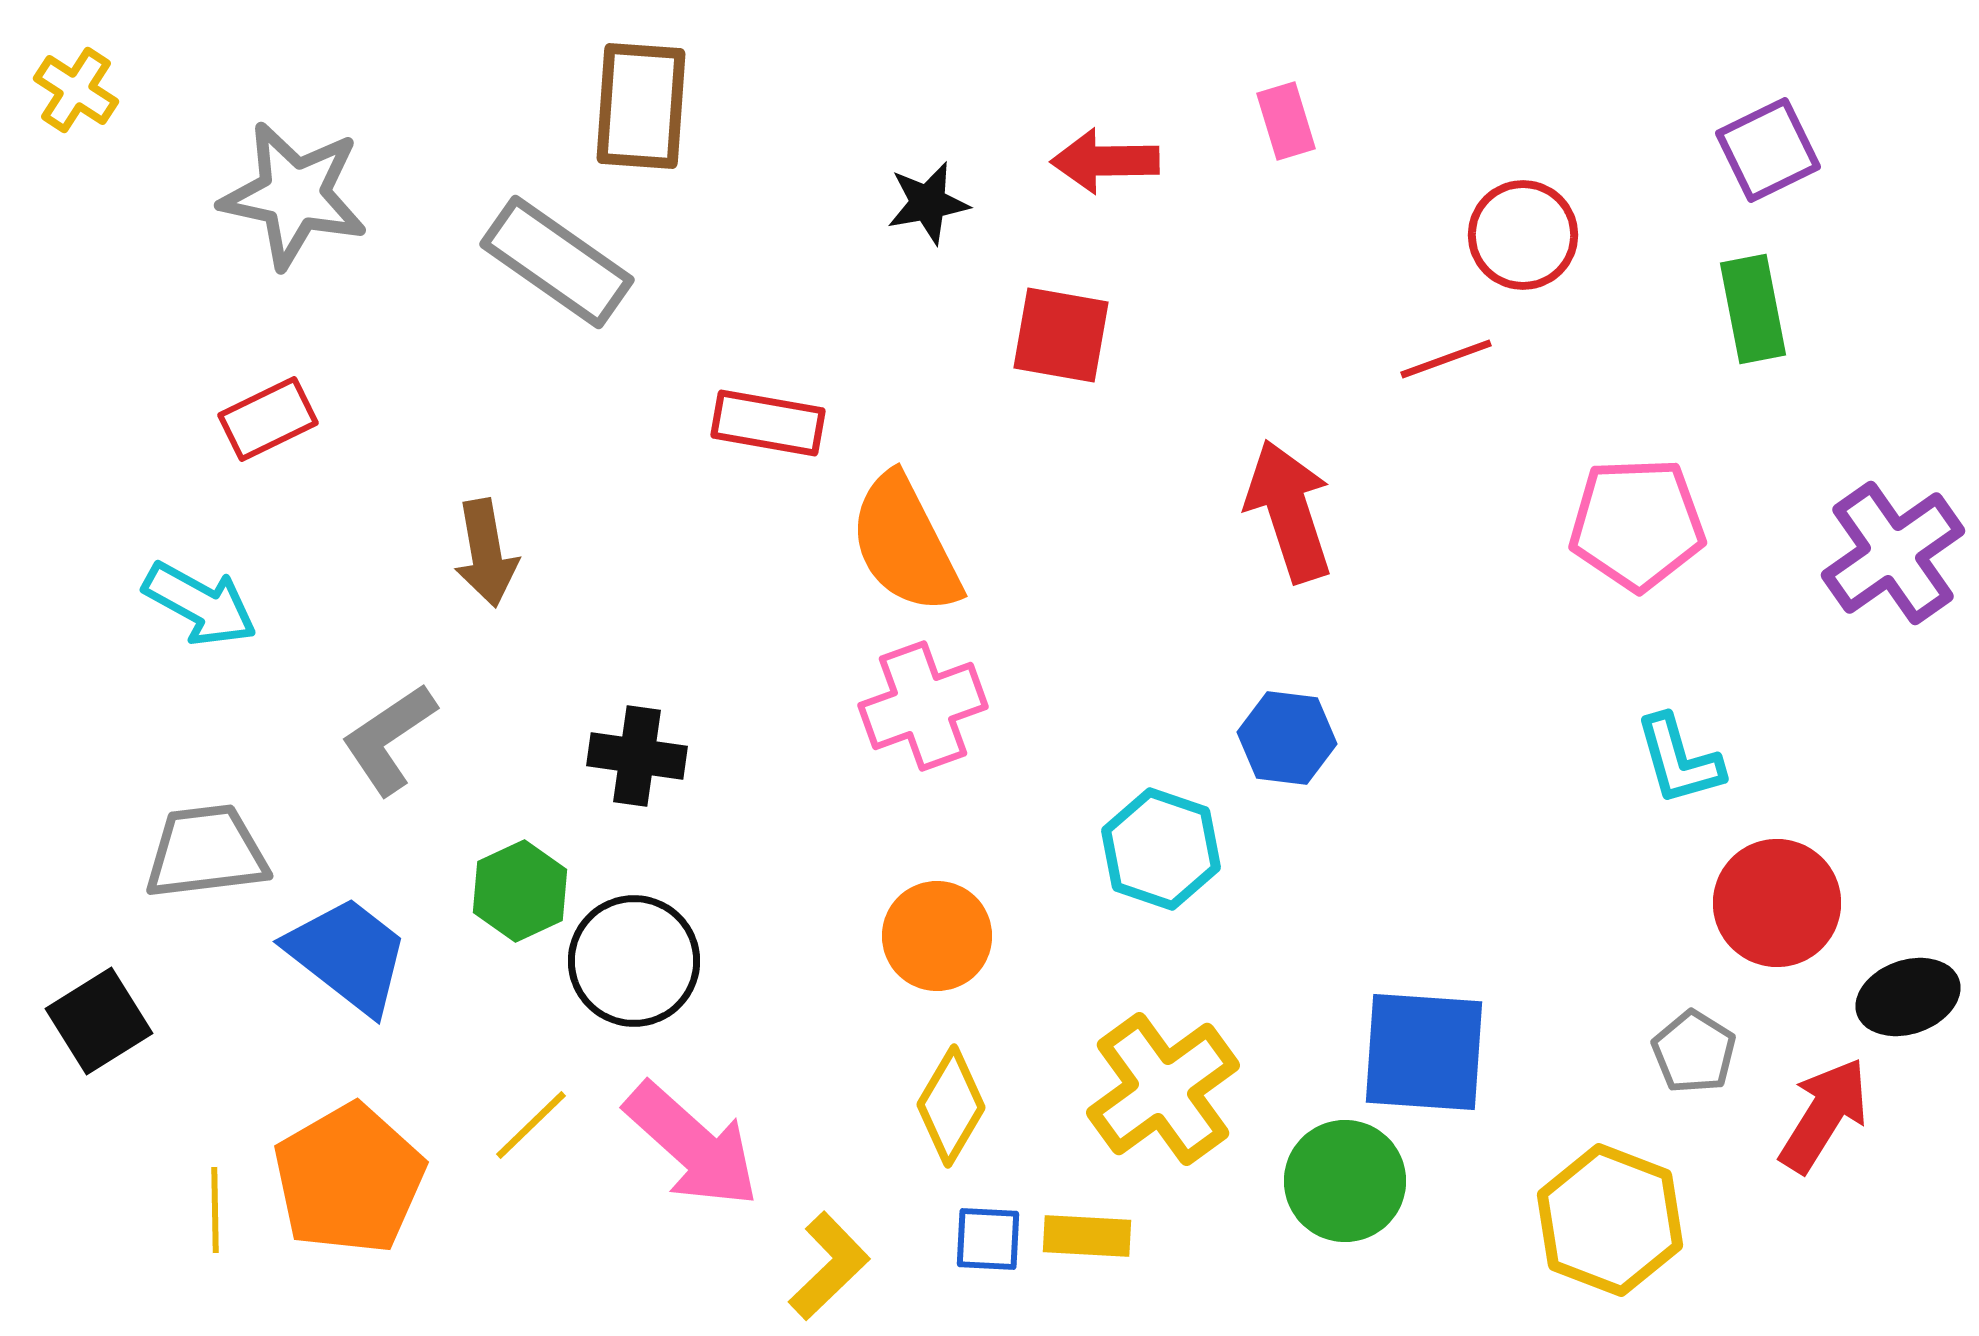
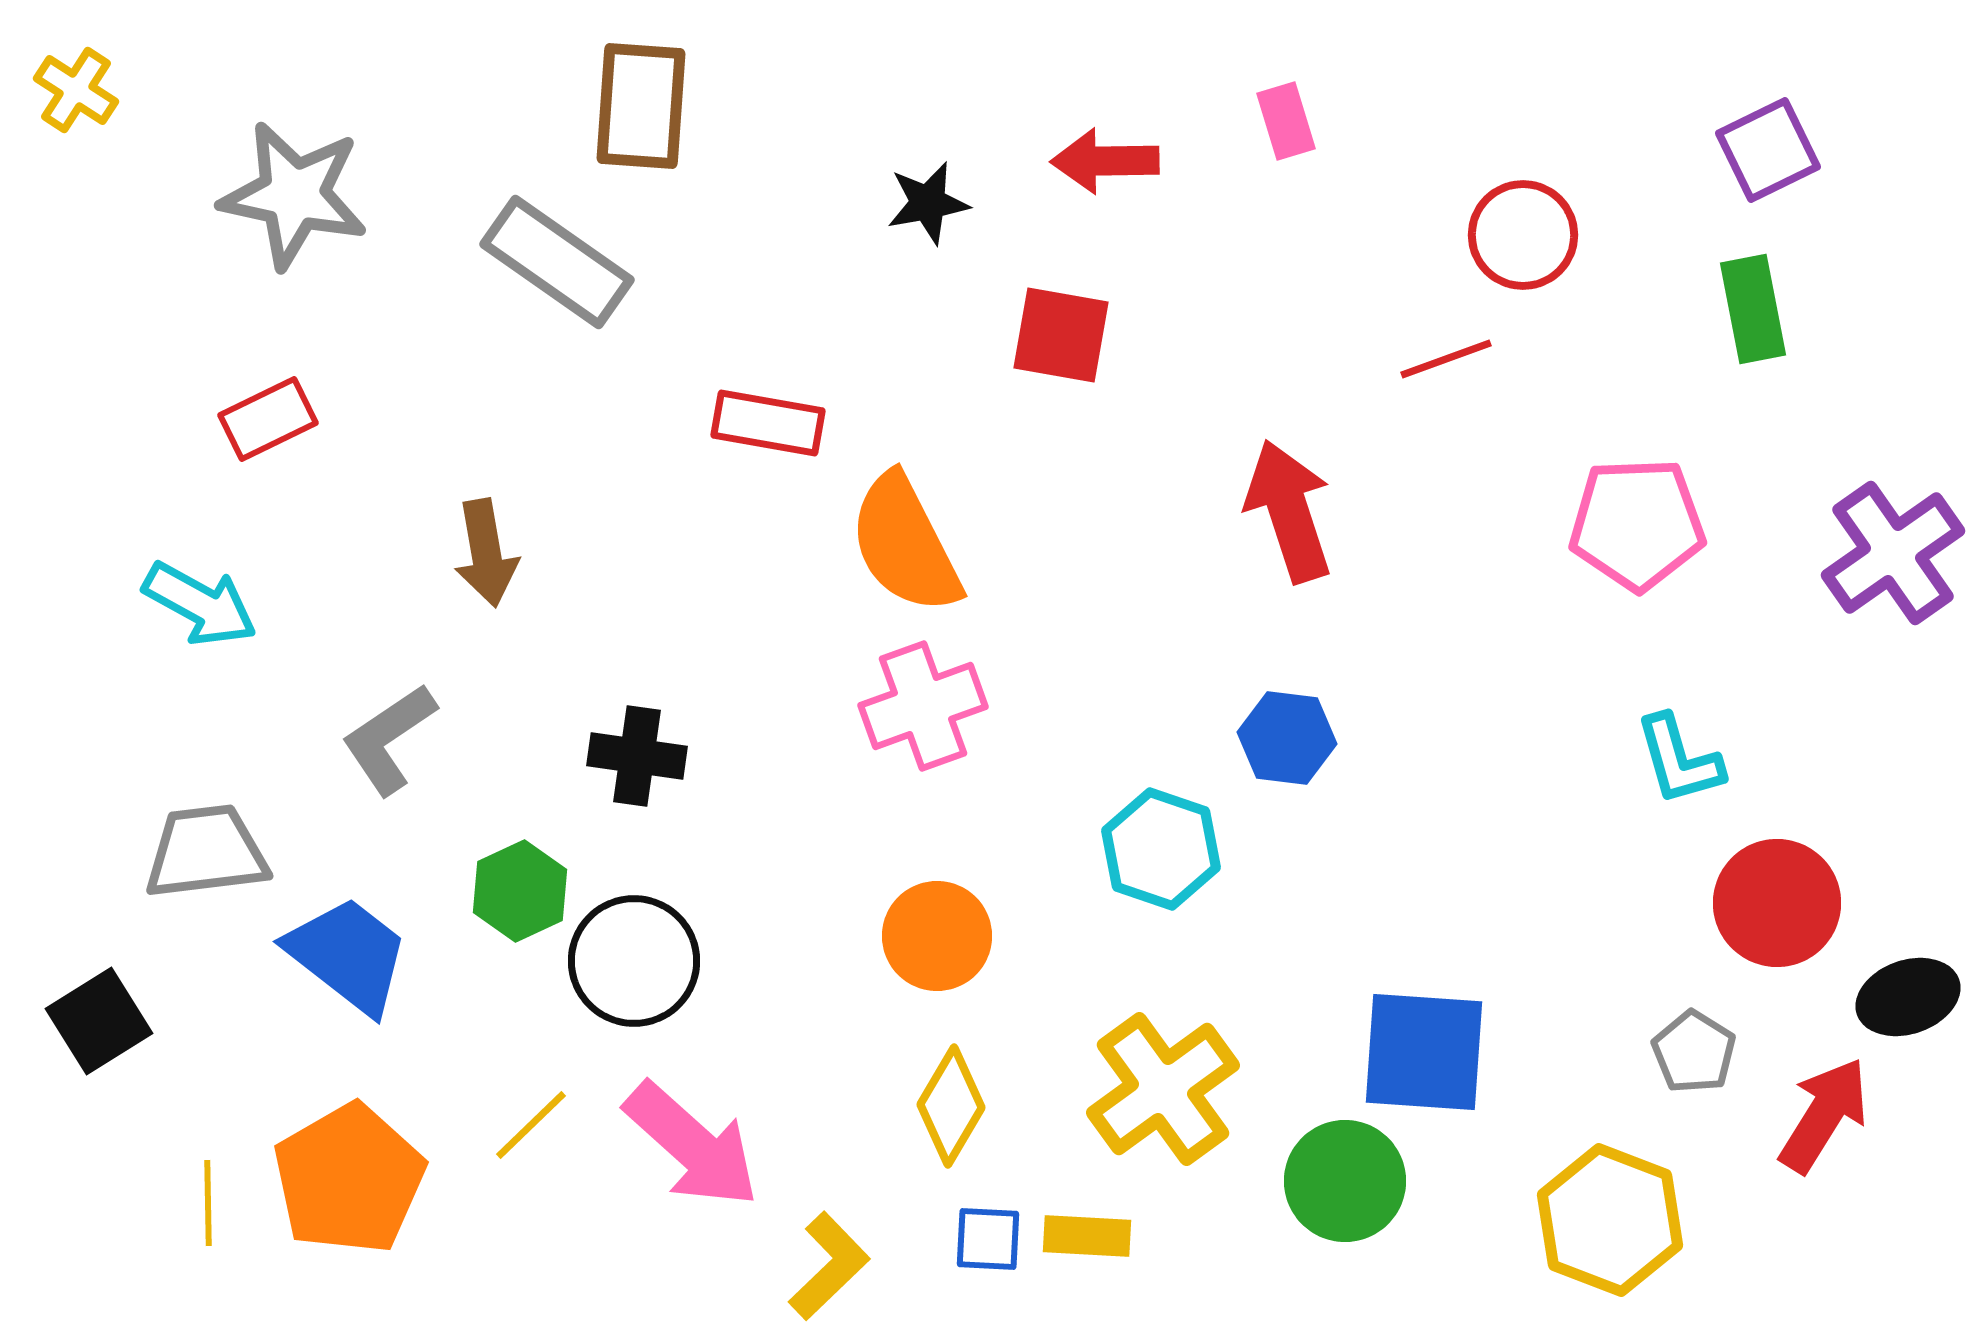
yellow line at (215, 1210): moved 7 px left, 7 px up
